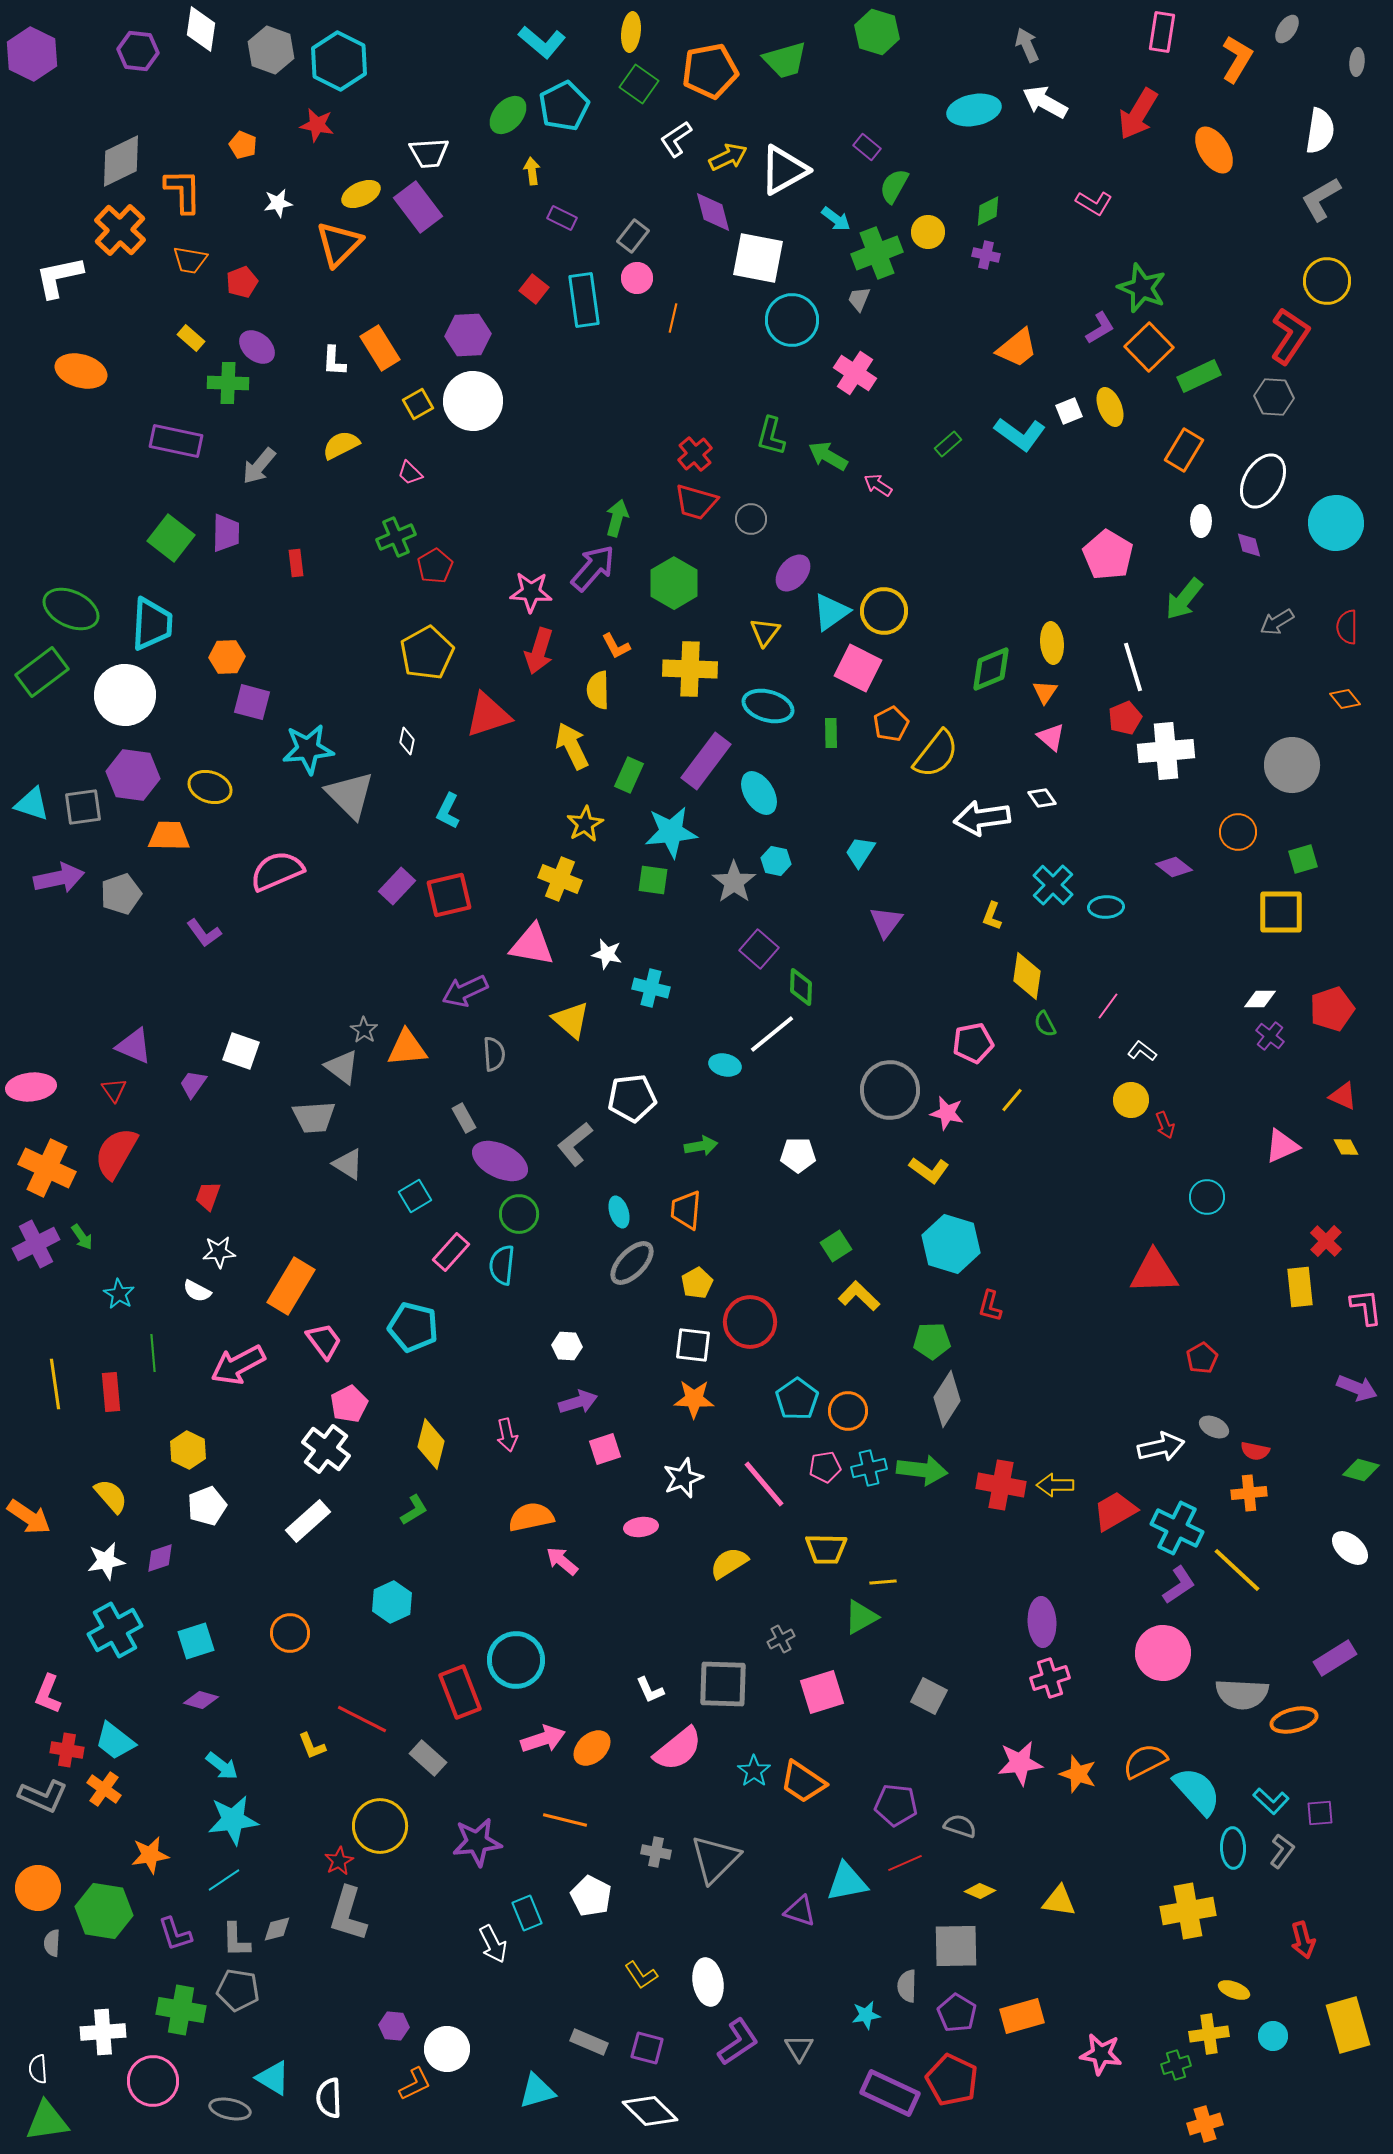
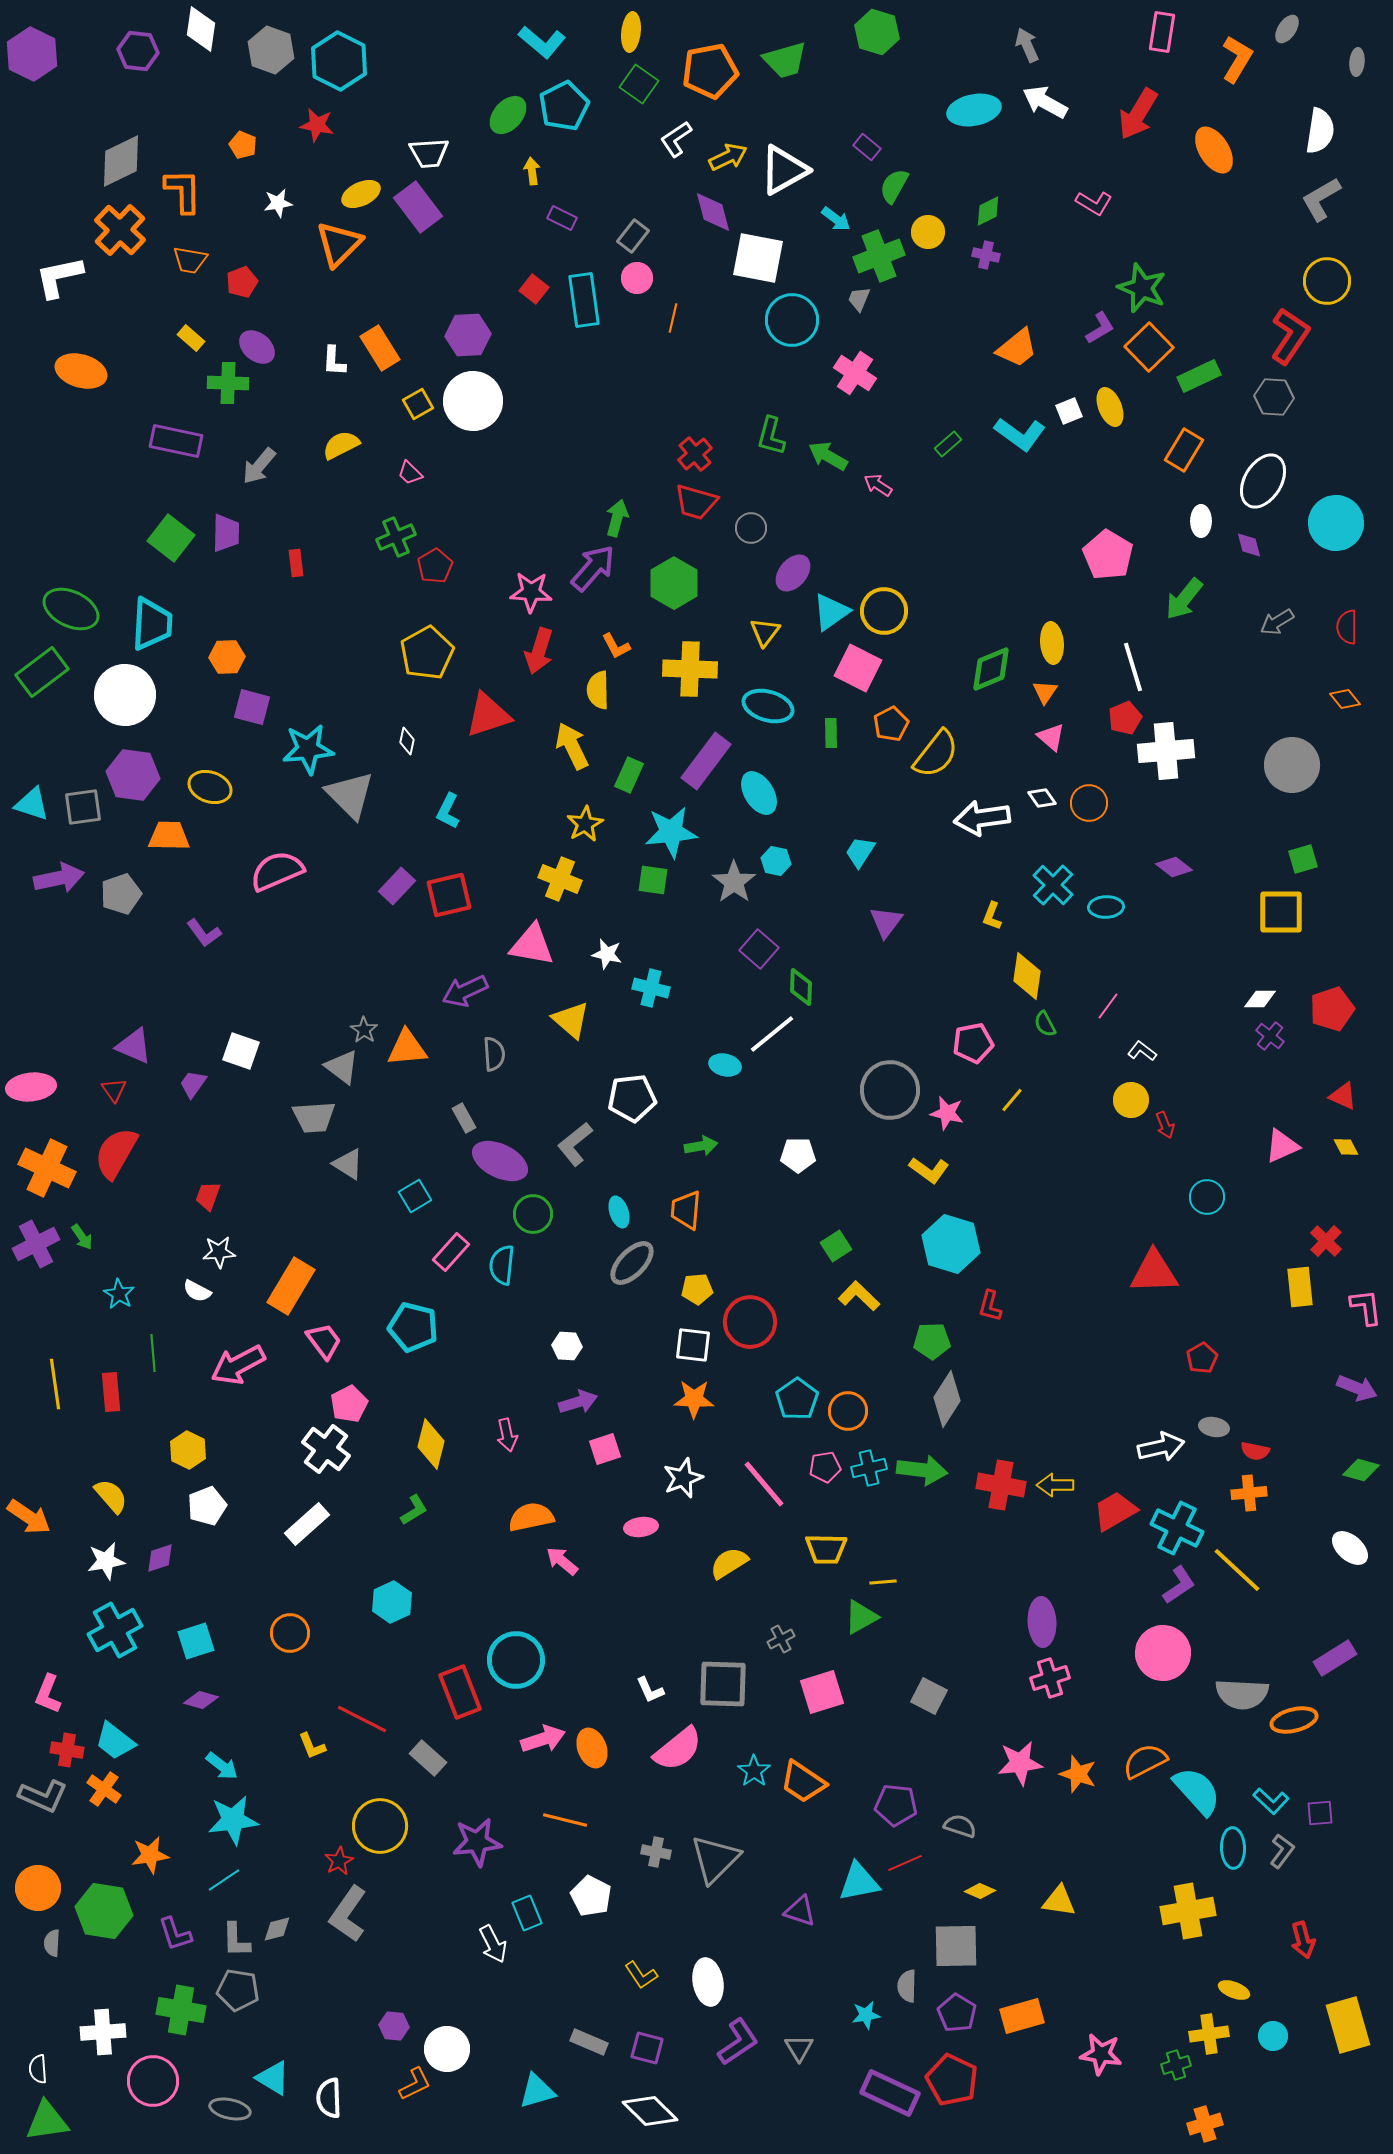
green cross at (877, 253): moved 2 px right, 3 px down
gray circle at (751, 519): moved 9 px down
purple square at (252, 702): moved 5 px down
orange circle at (1238, 832): moved 149 px left, 29 px up
green circle at (519, 1214): moved 14 px right
yellow pentagon at (697, 1283): moved 6 px down; rotated 24 degrees clockwise
gray ellipse at (1214, 1427): rotated 16 degrees counterclockwise
white rectangle at (308, 1521): moved 1 px left, 3 px down
orange ellipse at (592, 1748): rotated 69 degrees counterclockwise
cyan triangle at (847, 1882): moved 12 px right
gray L-shape at (348, 1914): rotated 18 degrees clockwise
